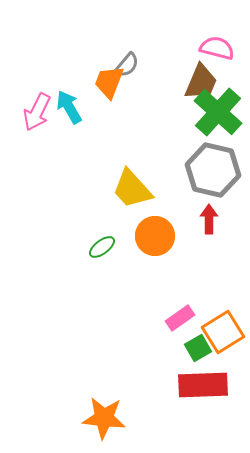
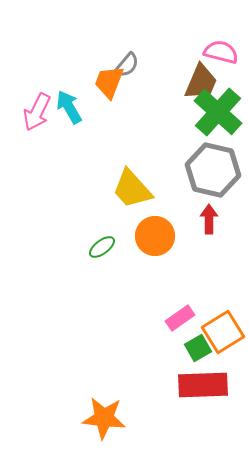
pink semicircle: moved 4 px right, 4 px down
